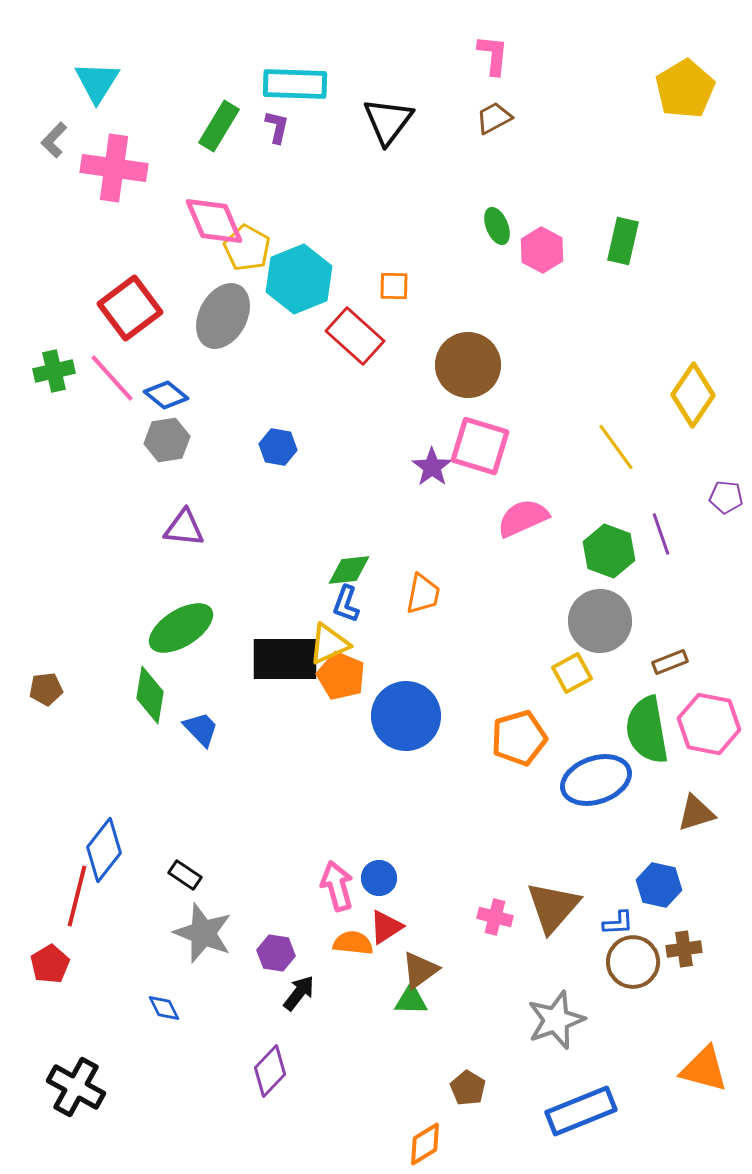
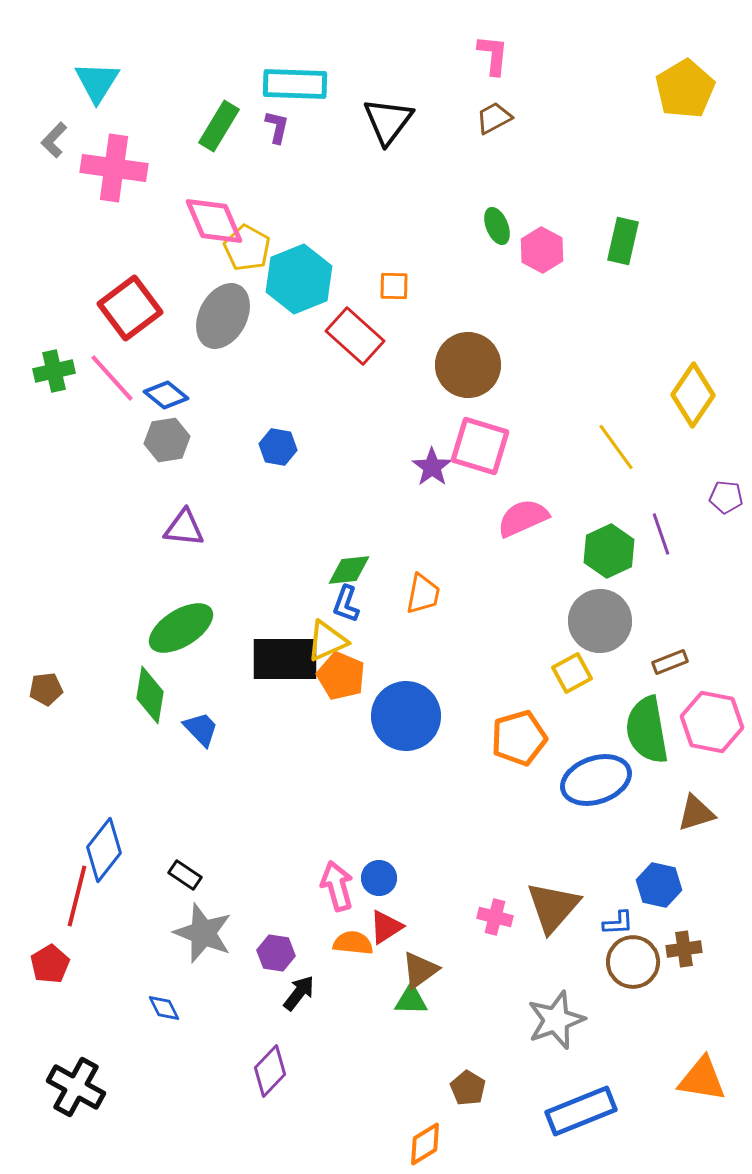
green hexagon at (609, 551): rotated 15 degrees clockwise
yellow triangle at (329, 644): moved 2 px left, 3 px up
pink hexagon at (709, 724): moved 3 px right, 2 px up
orange triangle at (704, 1069): moved 2 px left, 10 px down; rotated 6 degrees counterclockwise
